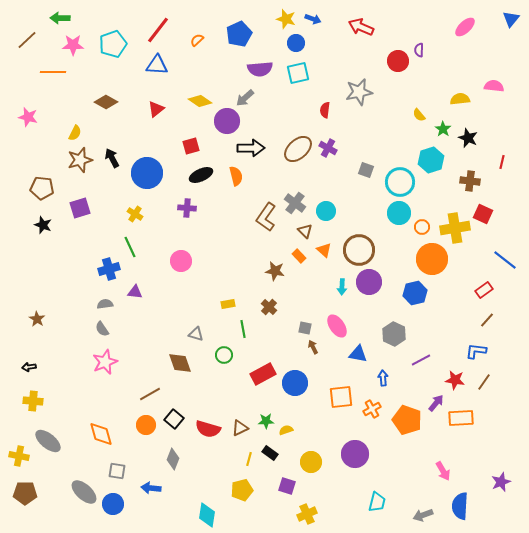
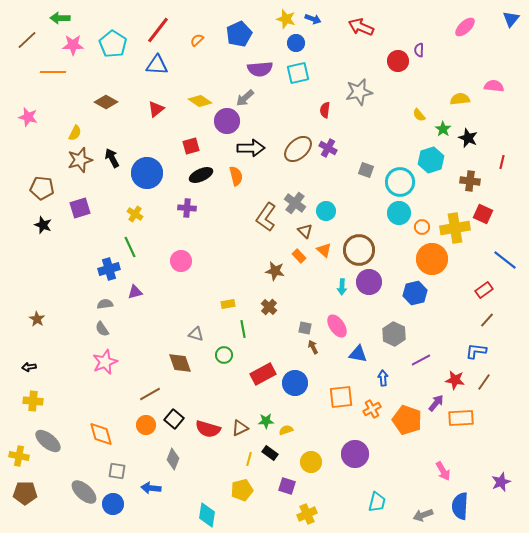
cyan pentagon at (113, 44): rotated 20 degrees counterclockwise
purple triangle at (135, 292): rotated 21 degrees counterclockwise
